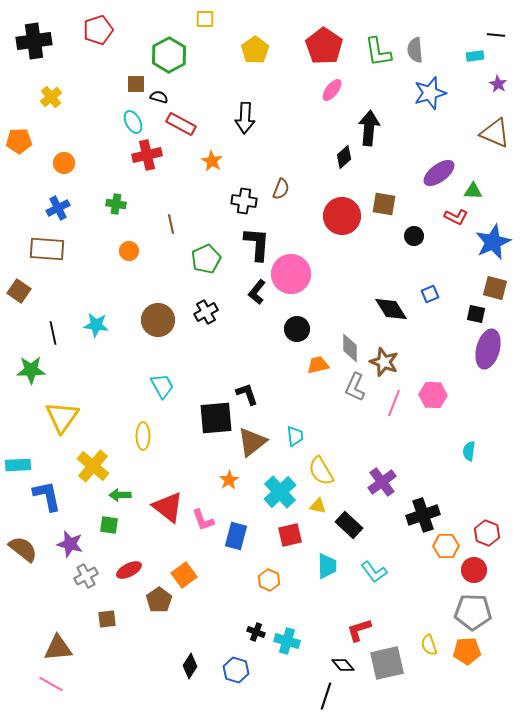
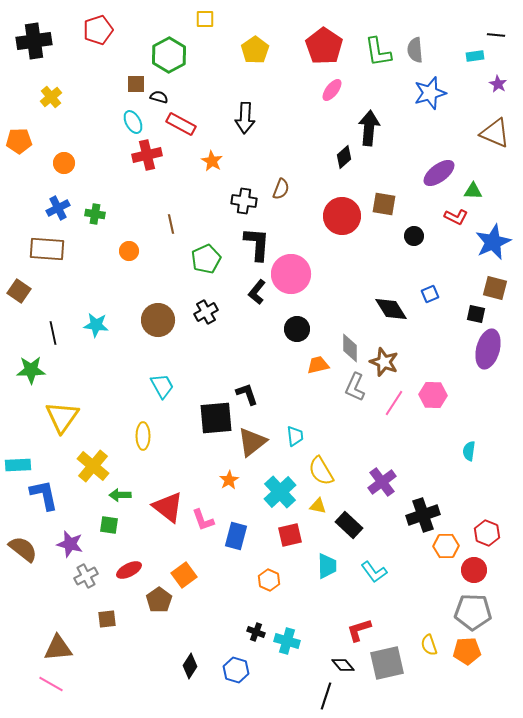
green cross at (116, 204): moved 21 px left, 10 px down
pink line at (394, 403): rotated 12 degrees clockwise
blue L-shape at (47, 496): moved 3 px left, 1 px up
